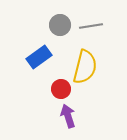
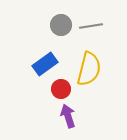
gray circle: moved 1 px right
blue rectangle: moved 6 px right, 7 px down
yellow semicircle: moved 4 px right, 2 px down
